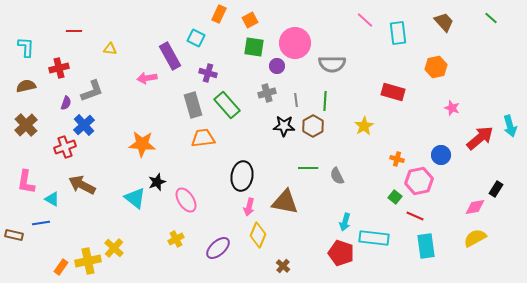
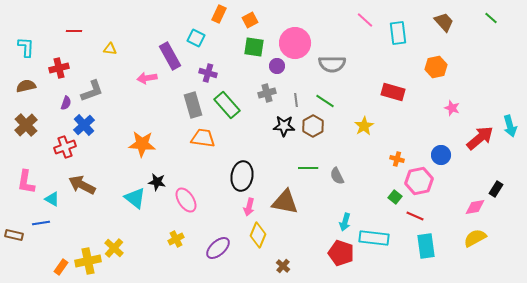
green line at (325, 101): rotated 60 degrees counterclockwise
orange trapezoid at (203, 138): rotated 15 degrees clockwise
black star at (157, 182): rotated 30 degrees clockwise
